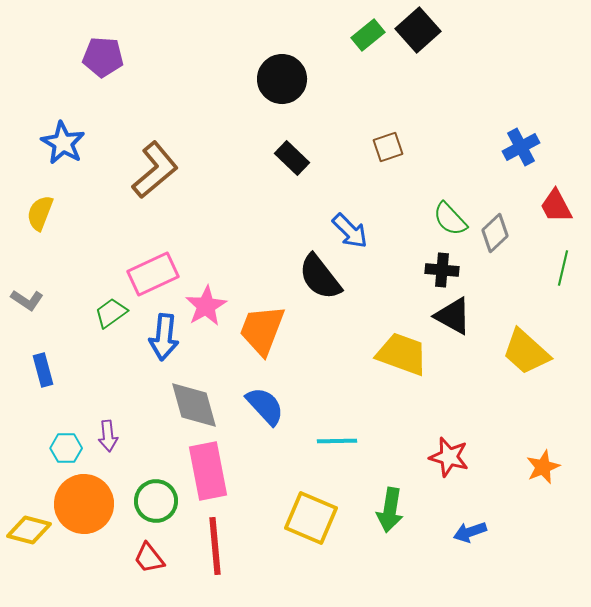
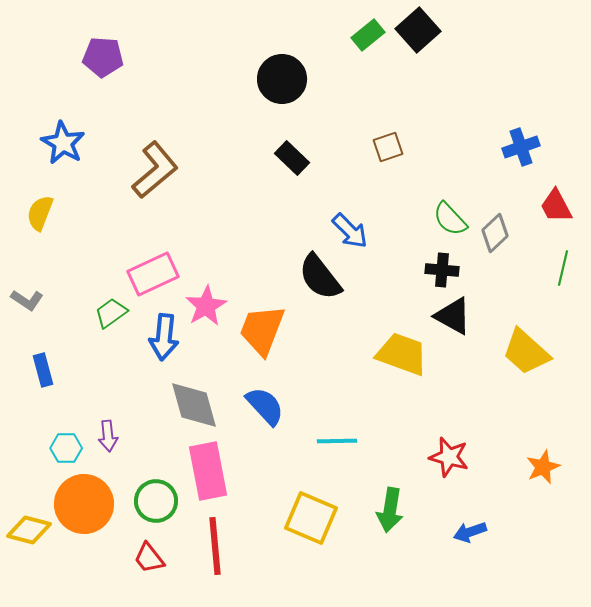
blue cross at (521, 147): rotated 9 degrees clockwise
